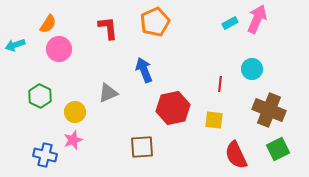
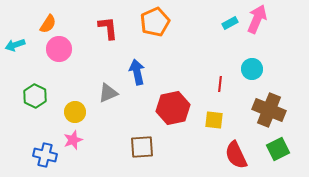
blue arrow: moved 7 px left, 2 px down; rotated 10 degrees clockwise
green hexagon: moved 5 px left
